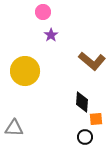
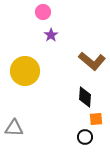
black diamond: moved 3 px right, 5 px up
